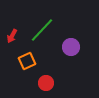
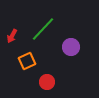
green line: moved 1 px right, 1 px up
red circle: moved 1 px right, 1 px up
